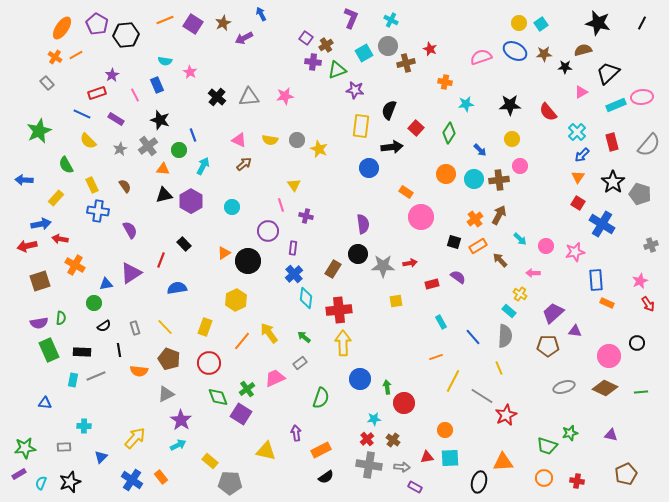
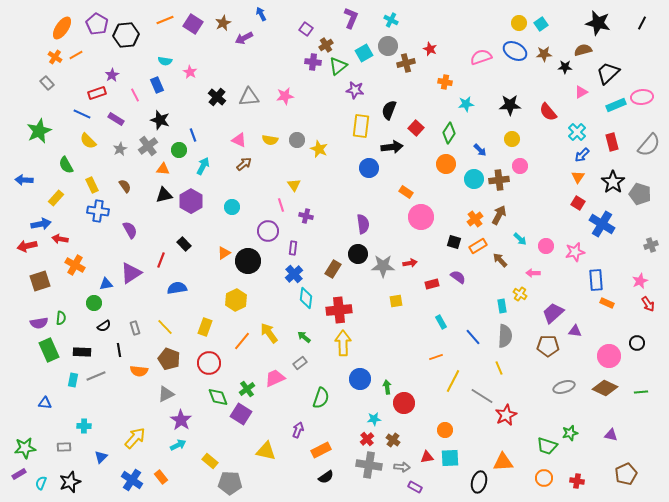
purple square at (306, 38): moved 9 px up
green triangle at (337, 70): moved 1 px right, 4 px up; rotated 18 degrees counterclockwise
orange circle at (446, 174): moved 10 px up
cyan rectangle at (509, 311): moved 7 px left, 5 px up; rotated 40 degrees clockwise
purple arrow at (296, 433): moved 2 px right, 3 px up; rotated 28 degrees clockwise
